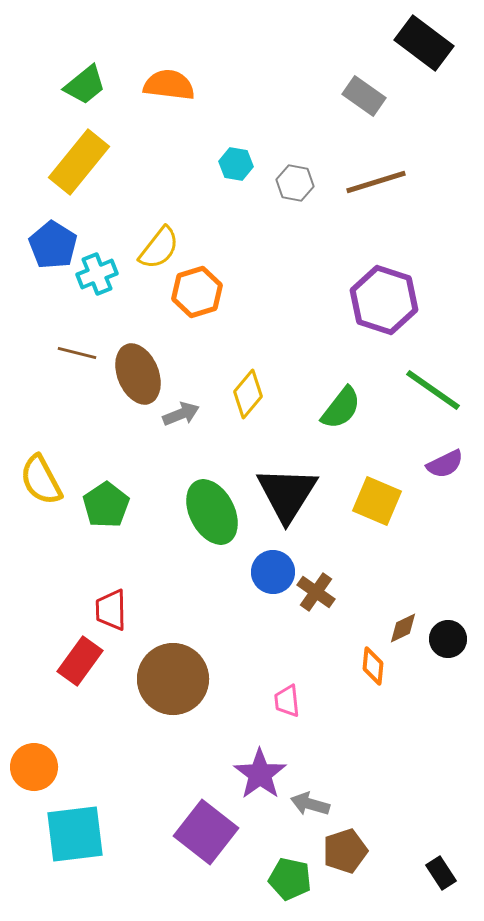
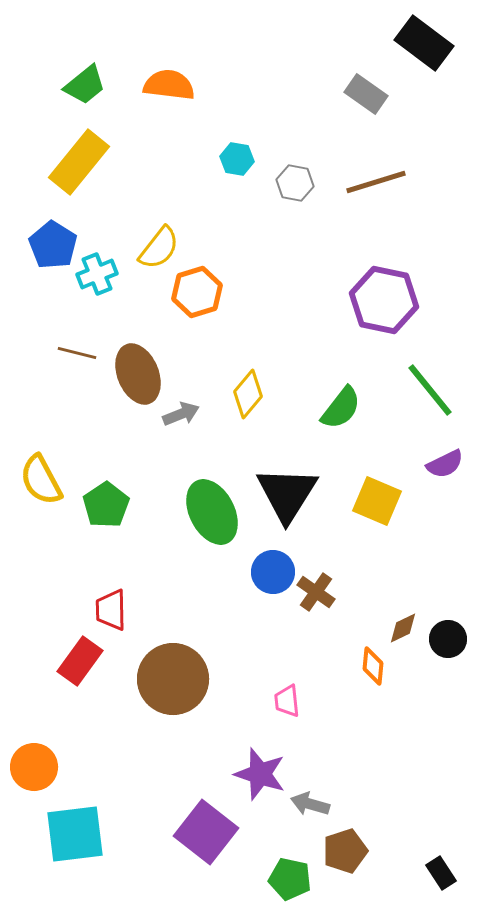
gray rectangle at (364, 96): moved 2 px right, 2 px up
cyan hexagon at (236, 164): moved 1 px right, 5 px up
purple hexagon at (384, 300): rotated 6 degrees counterclockwise
green line at (433, 390): moved 3 px left; rotated 16 degrees clockwise
purple star at (260, 774): rotated 18 degrees counterclockwise
